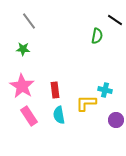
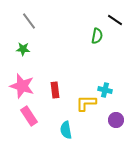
pink star: rotated 15 degrees counterclockwise
cyan semicircle: moved 7 px right, 15 px down
